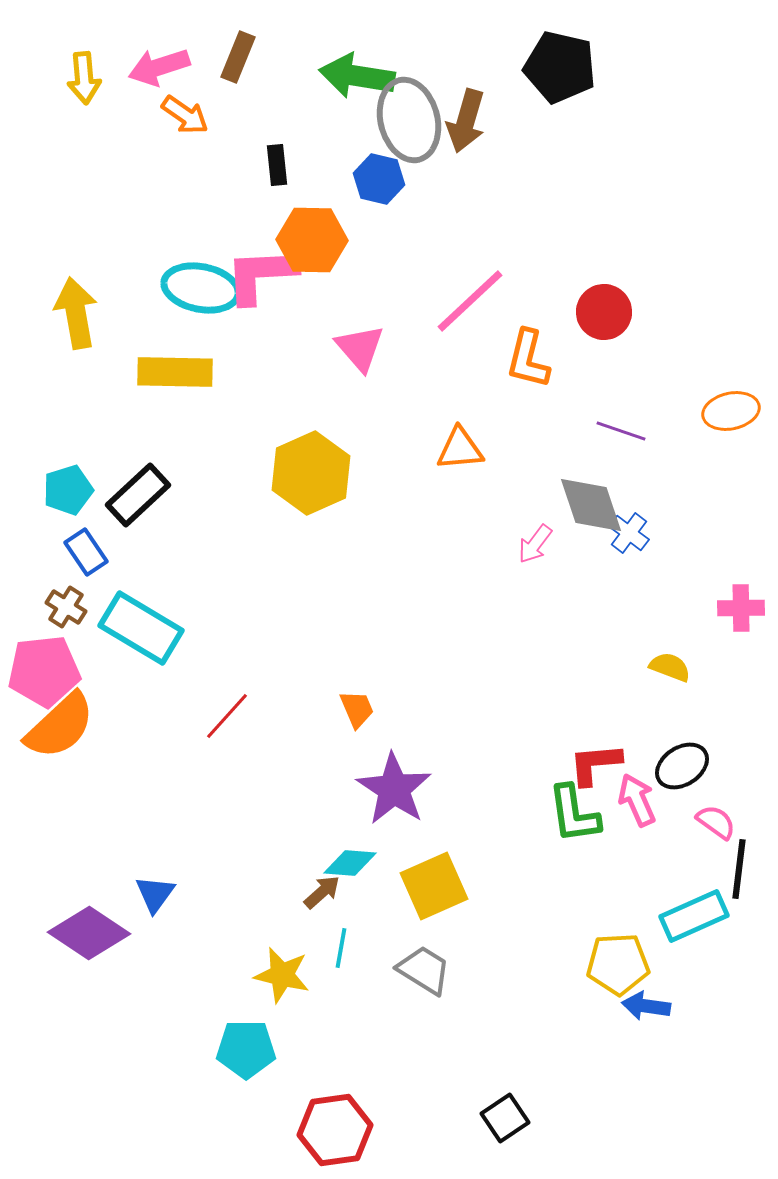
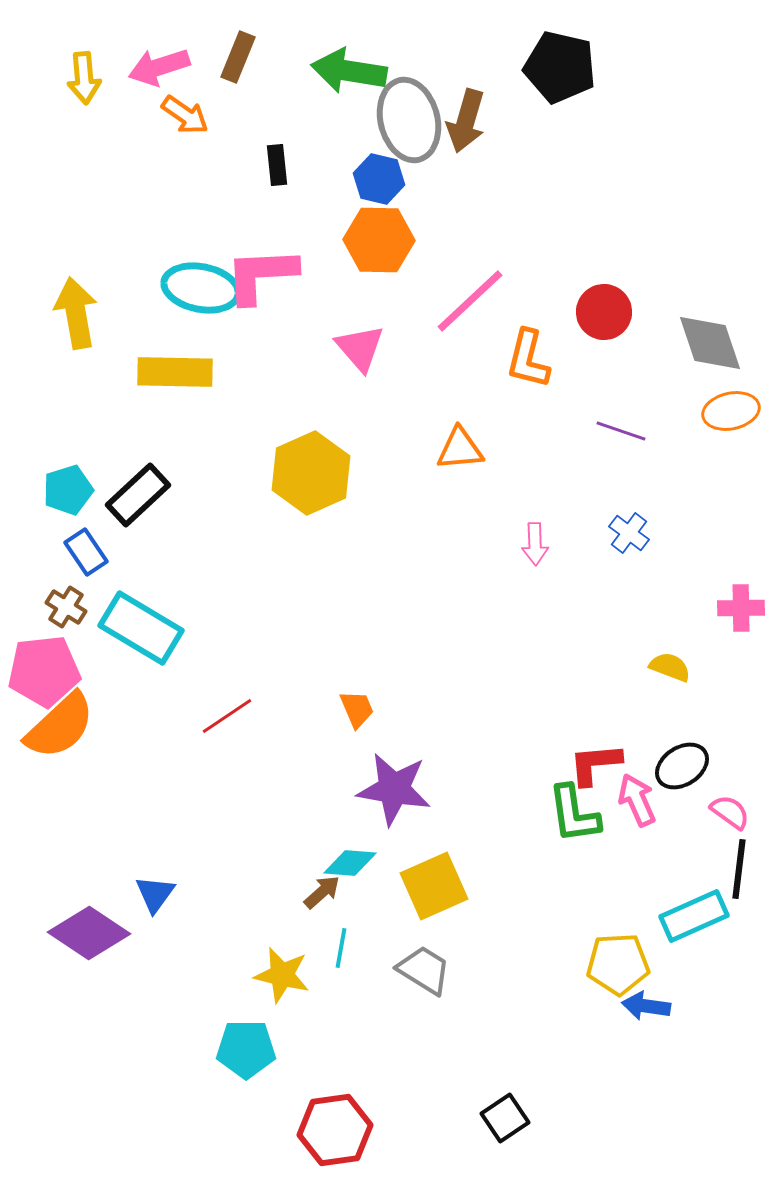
green arrow at (357, 76): moved 8 px left, 5 px up
orange hexagon at (312, 240): moved 67 px right
gray diamond at (591, 505): moved 119 px right, 162 px up
pink arrow at (535, 544): rotated 39 degrees counterclockwise
red line at (227, 716): rotated 14 degrees clockwise
purple star at (394, 789): rotated 24 degrees counterclockwise
pink semicircle at (716, 822): moved 14 px right, 10 px up
